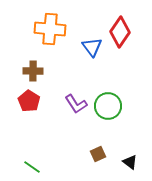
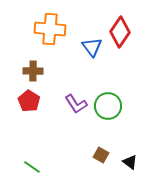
brown square: moved 3 px right, 1 px down; rotated 35 degrees counterclockwise
